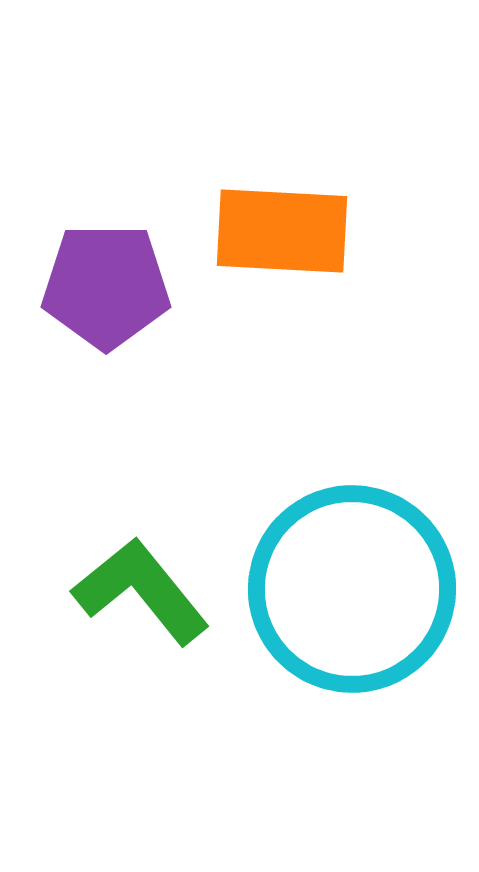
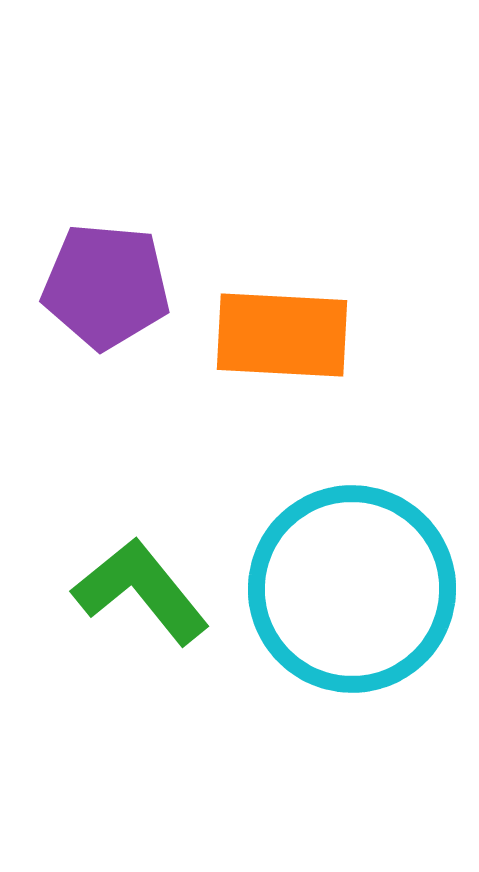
orange rectangle: moved 104 px down
purple pentagon: rotated 5 degrees clockwise
